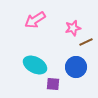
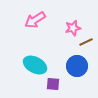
blue circle: moved 1 px right, 1 px up
